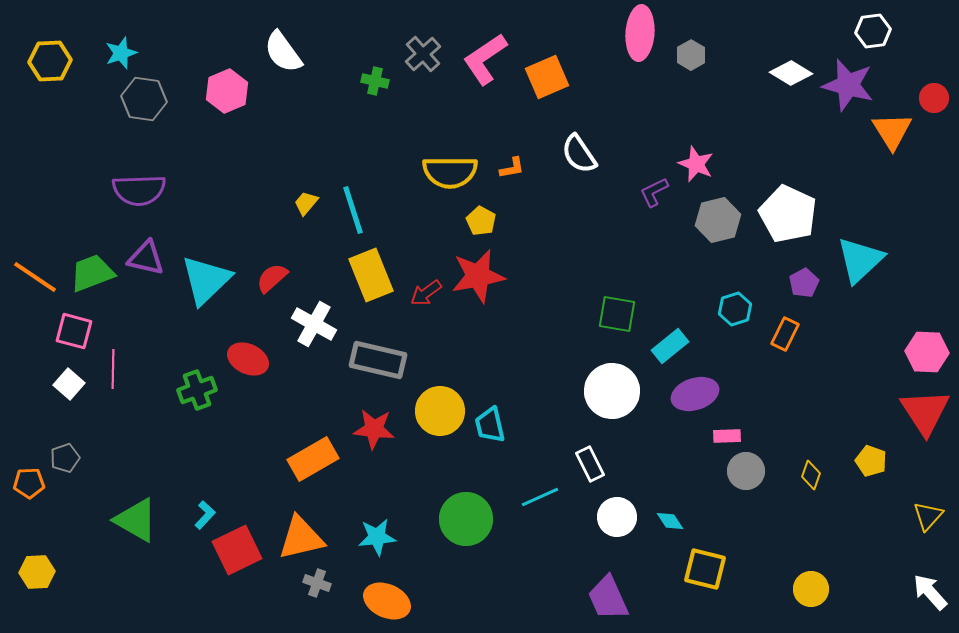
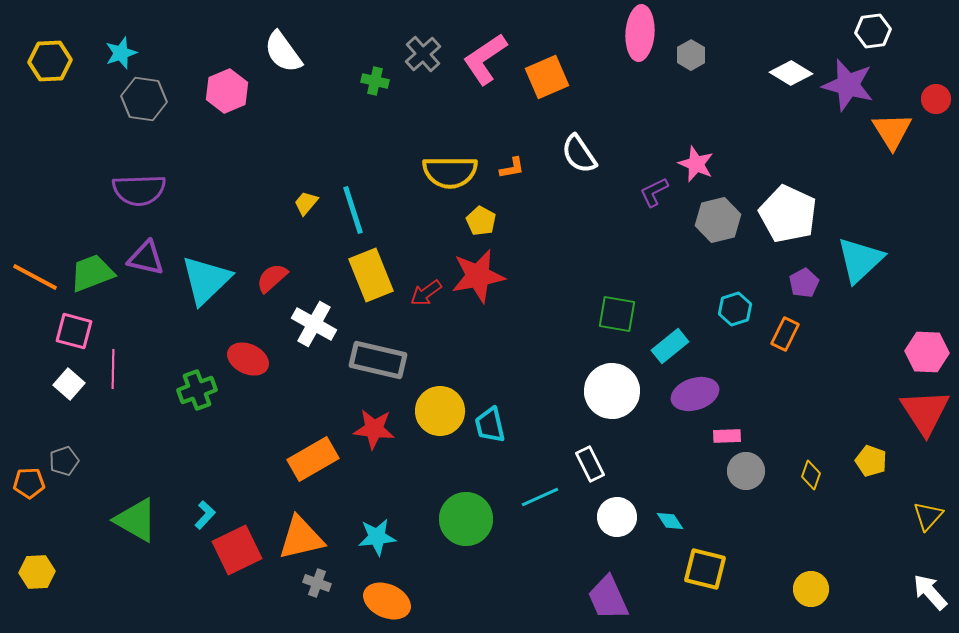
red circle at (934, 98): moved 2 px right, 1 px down
orange line at (35, 277): rotated 6 degrees counterclockwise
gray pentagon at (65, 458): moved 1 px left, 3 px down
